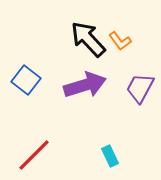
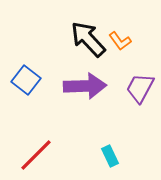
purple arrow: moved 1 px down; rotated 15 degrees clockwise
red line: moved 2 px right
